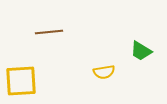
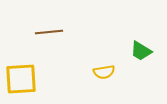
yellow square: moved 2 px up
